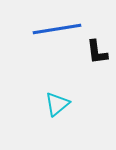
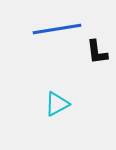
cyan triangle: rotated 12 degrees clockwise
